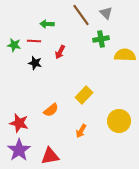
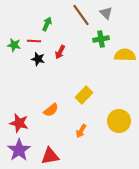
green arrow: rotated 112 degrees clockwise
black star: moved 3 px right, 4 px up
